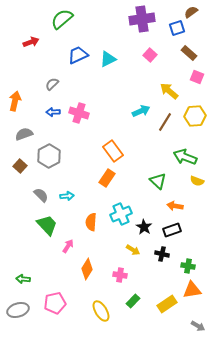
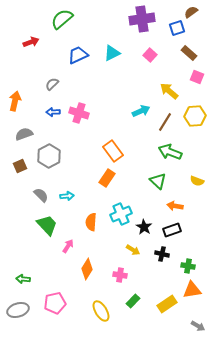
cyan triangle at (108, 59): moved 4 px right, 6 px up
green arrow at (185, 157): moved 15 px left, 5 px up
brown square at (20, 166): rotated 24 degrees clockwise
